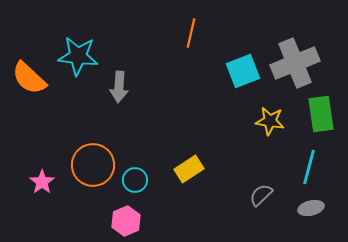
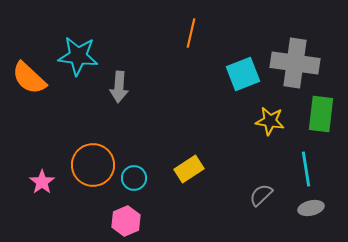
gray cross: rotated 30 degrees clockwise
cyan square: moved 3 px down
green rectangle: rotated 15 degrees clockwise
cyan line: moved 3 px left, 2 px down; rotated 24 degrees counterclockwise
cyan circle: moved 1 px left, 2 px up
